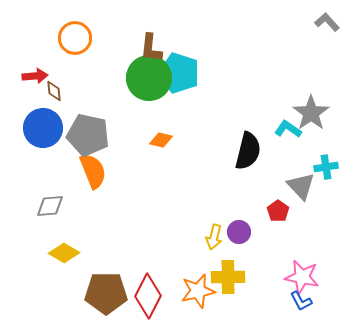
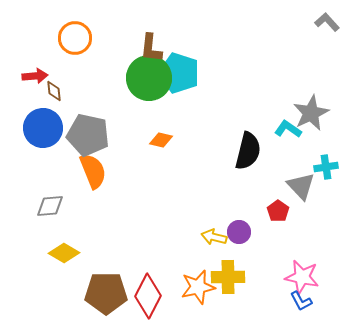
gray star: rotated 9 degrees clockwise
yellow arrow: rotated 90 degrees clockwise
orange star: moved 4 px up
